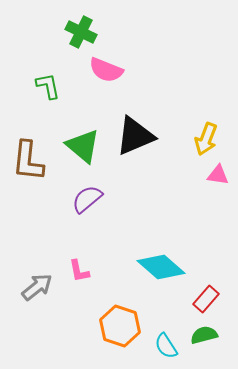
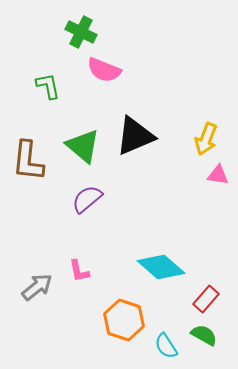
pink semicircle: moved 2 px left
orange hexagon: moved 4 px right, 6 px up
green semicircle: rotated 44 degrees clockwise
